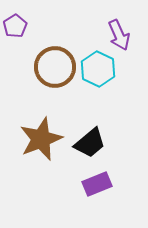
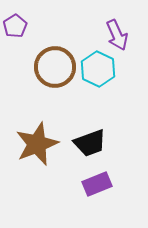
purple arrow: moved 2 px left
brown star: moved 4 px left, 5 px down
black trapezoid: rotated 20 degrees clockwise
